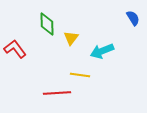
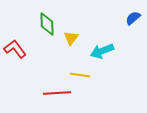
blue semicircle: rotated 98 degrees counterclockwise
